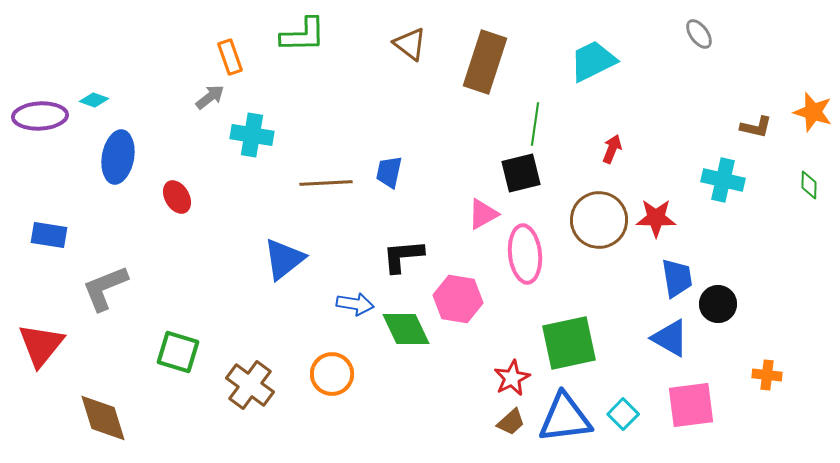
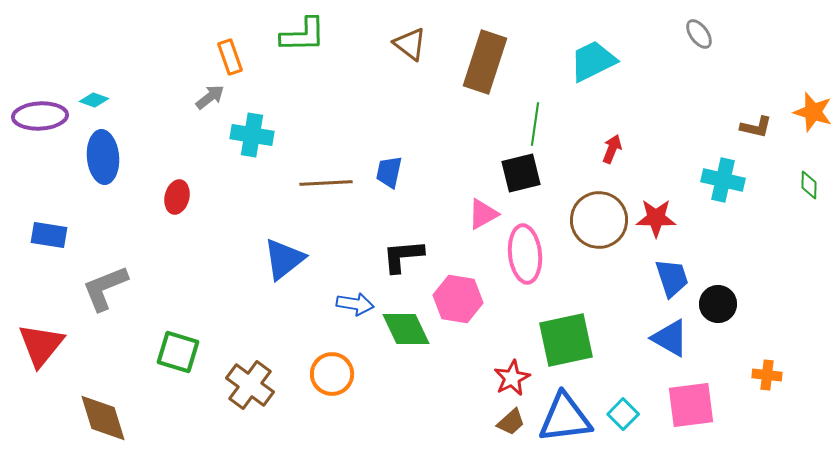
blue ellipse at (118, 157): moved 15 px left; rotated 15 degrees counterclockwise
red ellipse at (177, 197): rotated 44 degrees clockwise
blue trapezoid at (677, 278): moved 5 px left; rotated 9 degrees counterclockwise
green square at (569, 343): moved 3 px left, 3 px up
